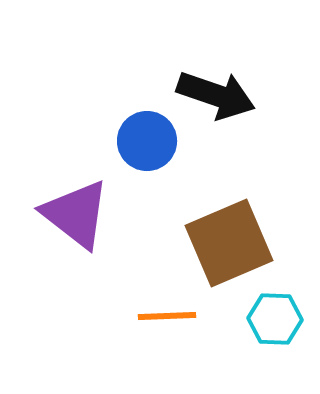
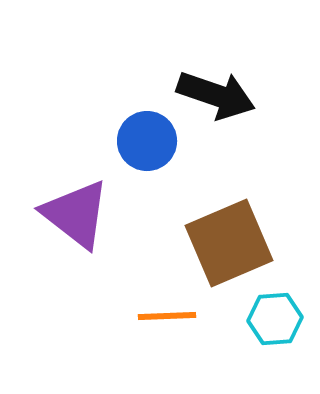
cyan hexagon: rotated 6 degrees counterclockwise
